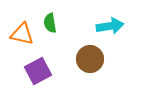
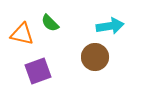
green semicircle: rotated 36 degrees counterclockwise
brown circle: moved 5 px right, 2 px up
purple square: rotated 8 degrees clockwise
